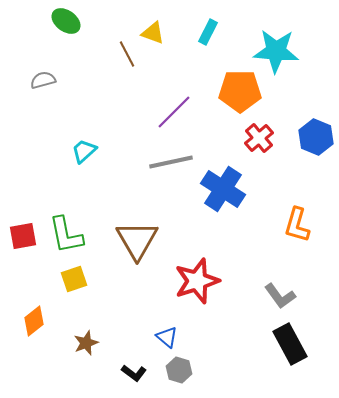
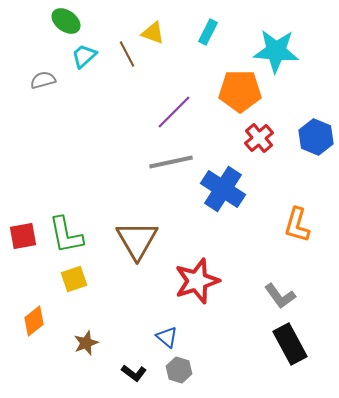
cyan trapezoid: moved 95 px up
